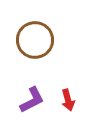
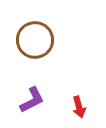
red arrow: moved 11 px right, 7 px down
